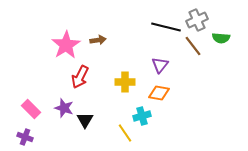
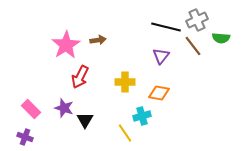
purple triangle: moved 1 px right, 9 px up
